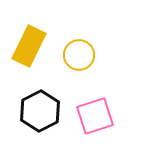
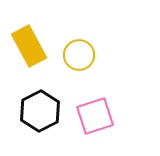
yellow rectangle: rotated 54 degrees counterclockwise
